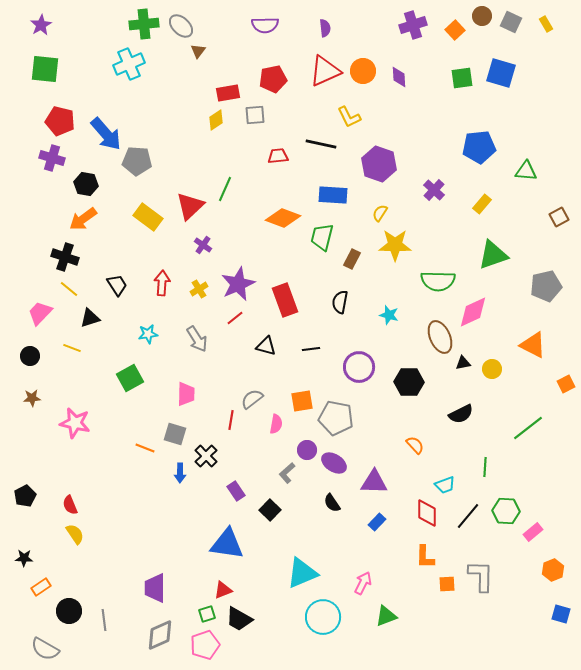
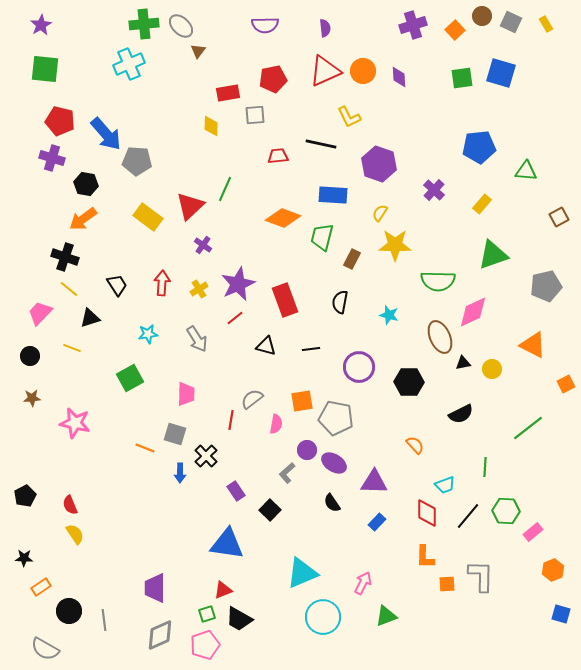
yellow diamond at (216, 120): moved 5 px left, 6 px down; rotated 55 degrees counterclockwise
